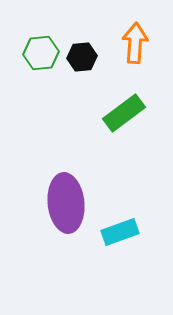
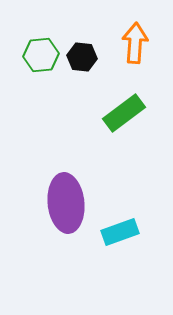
green hexagon: moved 2 px down
black hexagon: rotated 12 degrees clockwise
